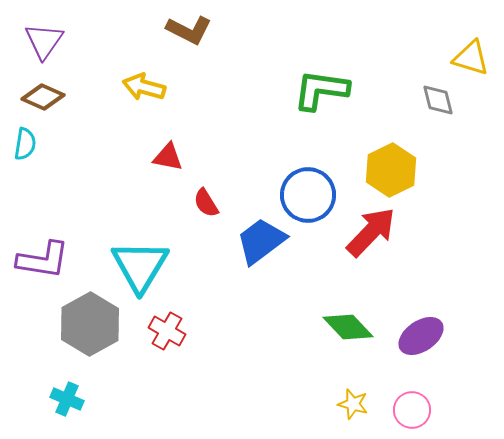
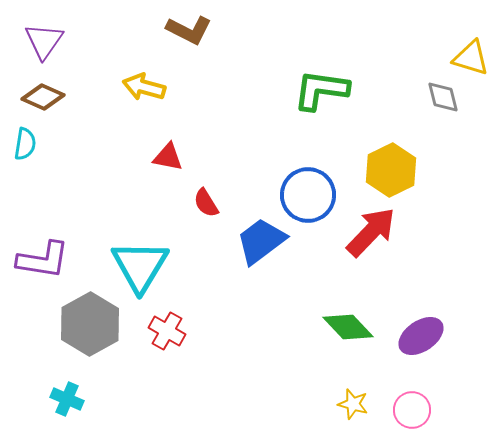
gray diamond: moved 5 px right, 3 px up
